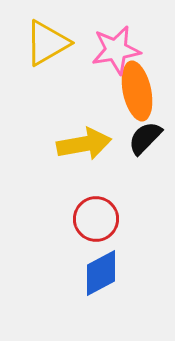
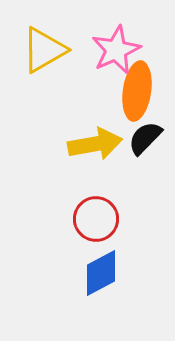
yellow triangle: moved 3 px left, 7 px down
pink star: rotated 15 degrees counterclockwise
orange ellipse: rotated 20 degrees clockwise
yellow arrow: moved 11 px right
